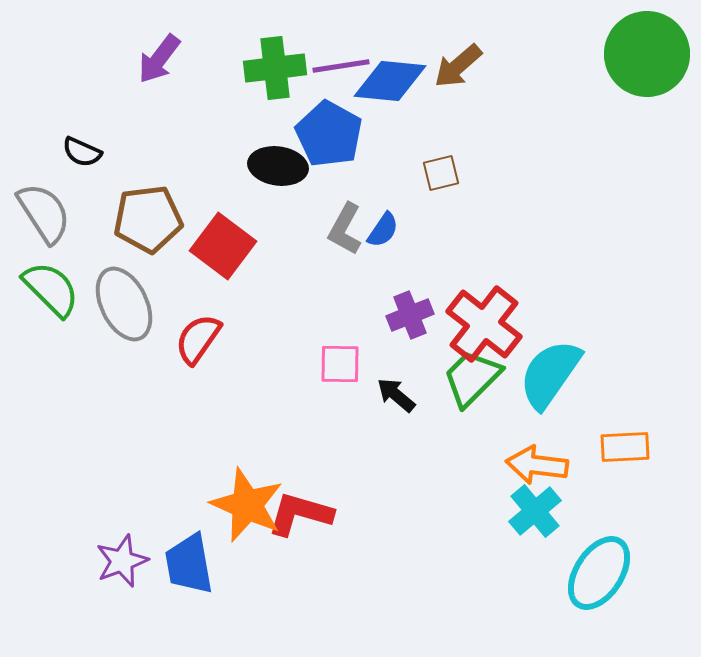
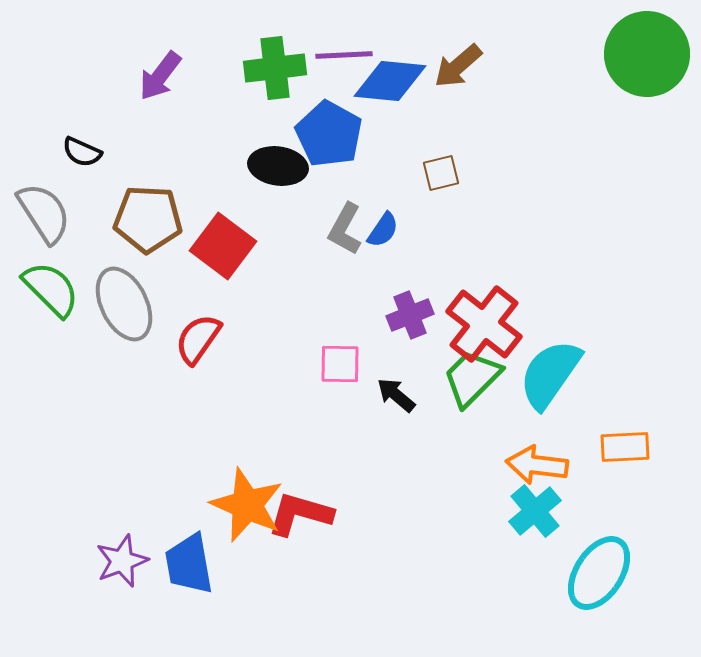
purple arrow: moved 1 px right, 17 px down
purple line: moved 3 px right, 11 px up; rotated 6 degrees clockwise
brown pentagon: rotated 10 degrees clockwise
